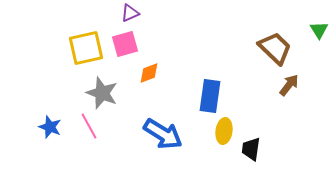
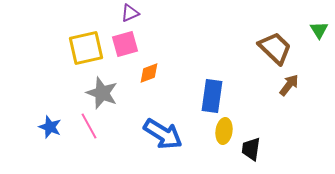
blue rectangle: moved 2 px right
